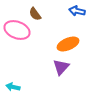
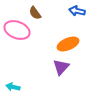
brown semicircle: moved 1 px up
